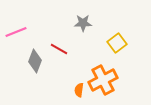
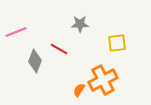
gray star: moved 3 px left, 1 px down
yellow square: rotated 30 degrees clockwise
orange semicircle: rotated 24 degrees clockwise
